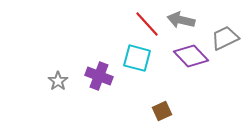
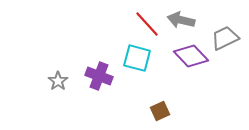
brown square: moved 2 px left
